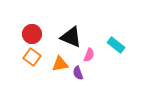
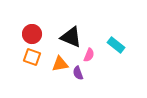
orange square: rotated 18 degrees counterclockwise
